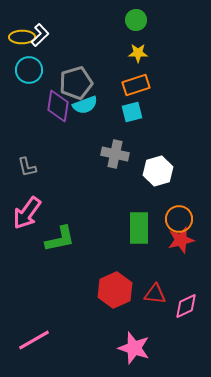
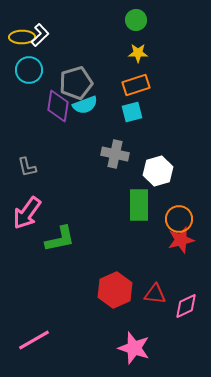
green rectangle: moved 23 px up
